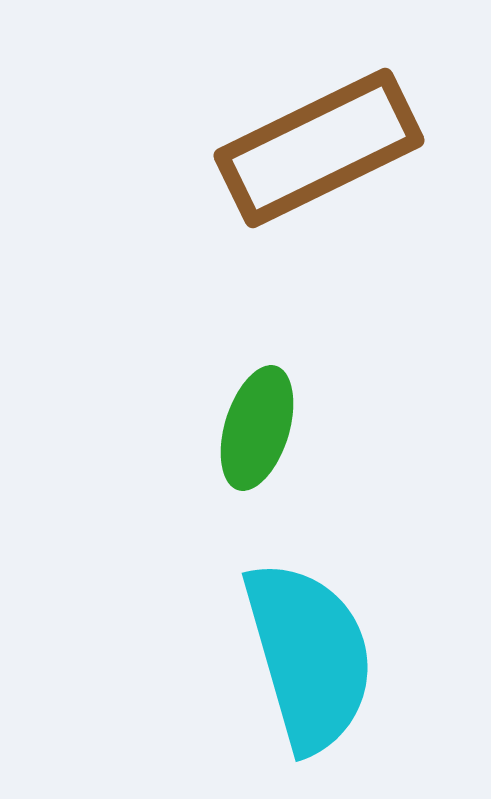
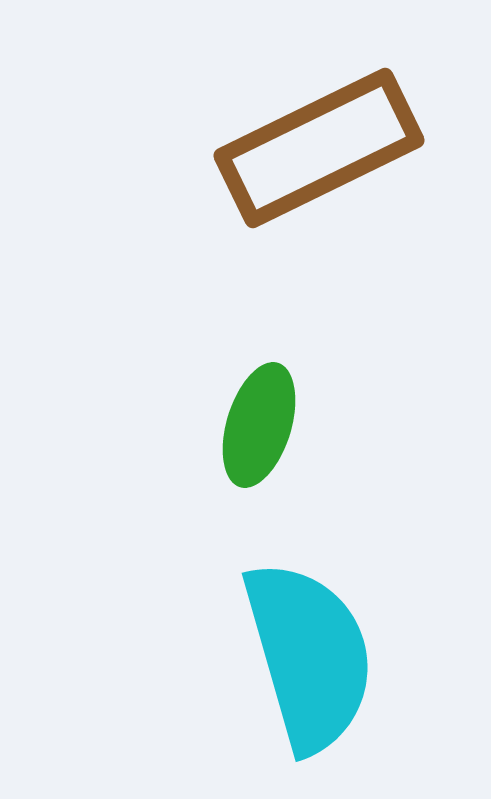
green ellipse: moved 2 px right, 3 px up
